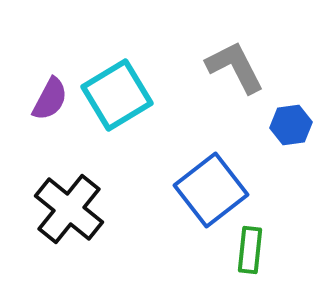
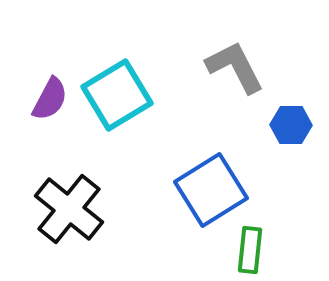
blue hexagon: rotated 9 degrees clockwise
blue square: rotated 6 degrees clockwise
